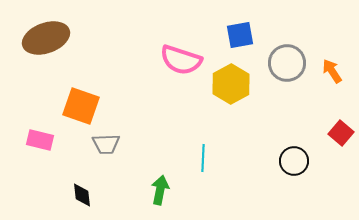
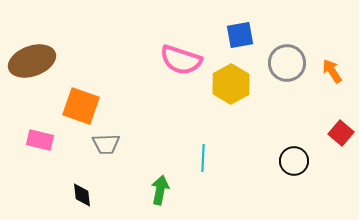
brown ellipse: moved 14 px left, 23 px down
